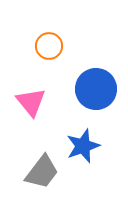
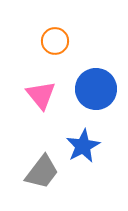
orange circle: moved 6 px right, 5 px up
pink triangle: moved 10 px right, 7 px up
blue star: rotated 8 degrees counterclockwise
